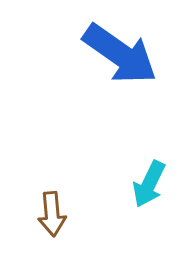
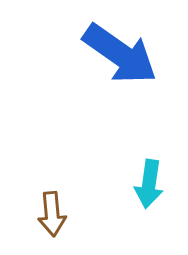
cyan arrow: rotated 18 degrees counterclockwise
